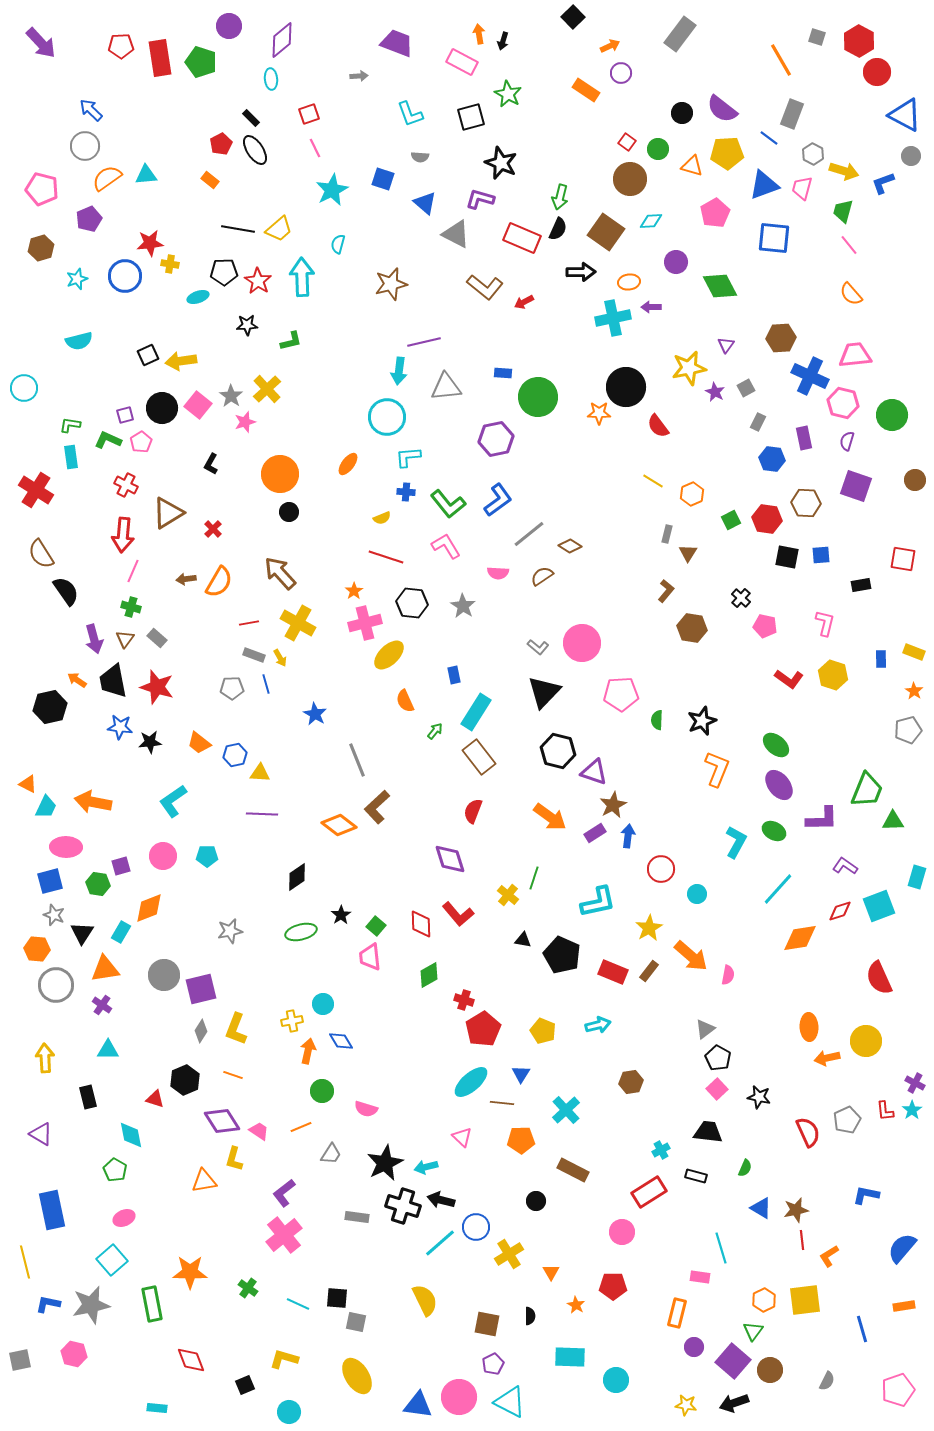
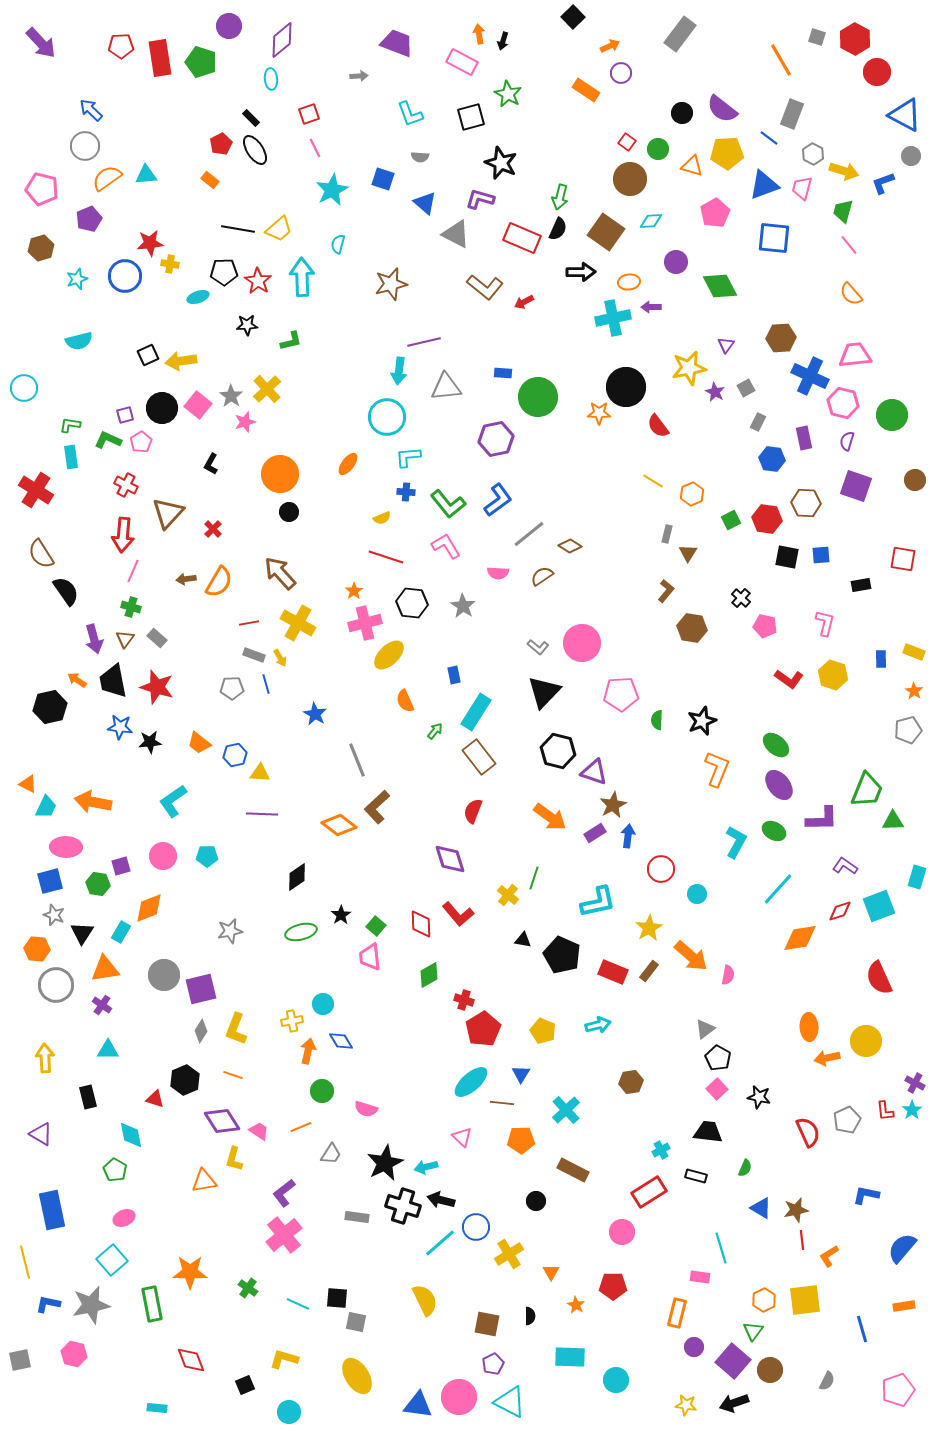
red hexagon at (859, 41): moved 4 px left, 2 px up
brown triangle at (168, 513): rotated 16 degrees counterclockwise
